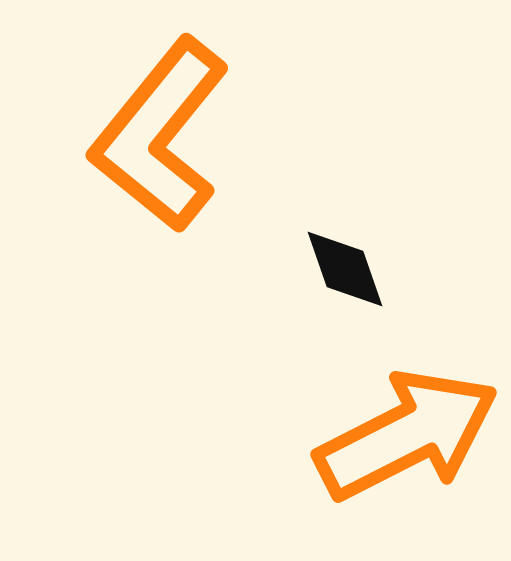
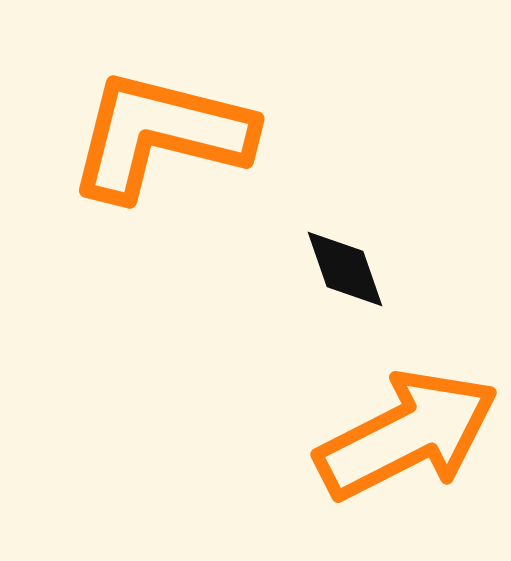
orange L-shape: rotated 65 degrees clockwise
